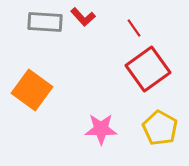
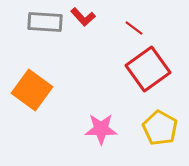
red line: rotated 18 degrees counterclockwise
